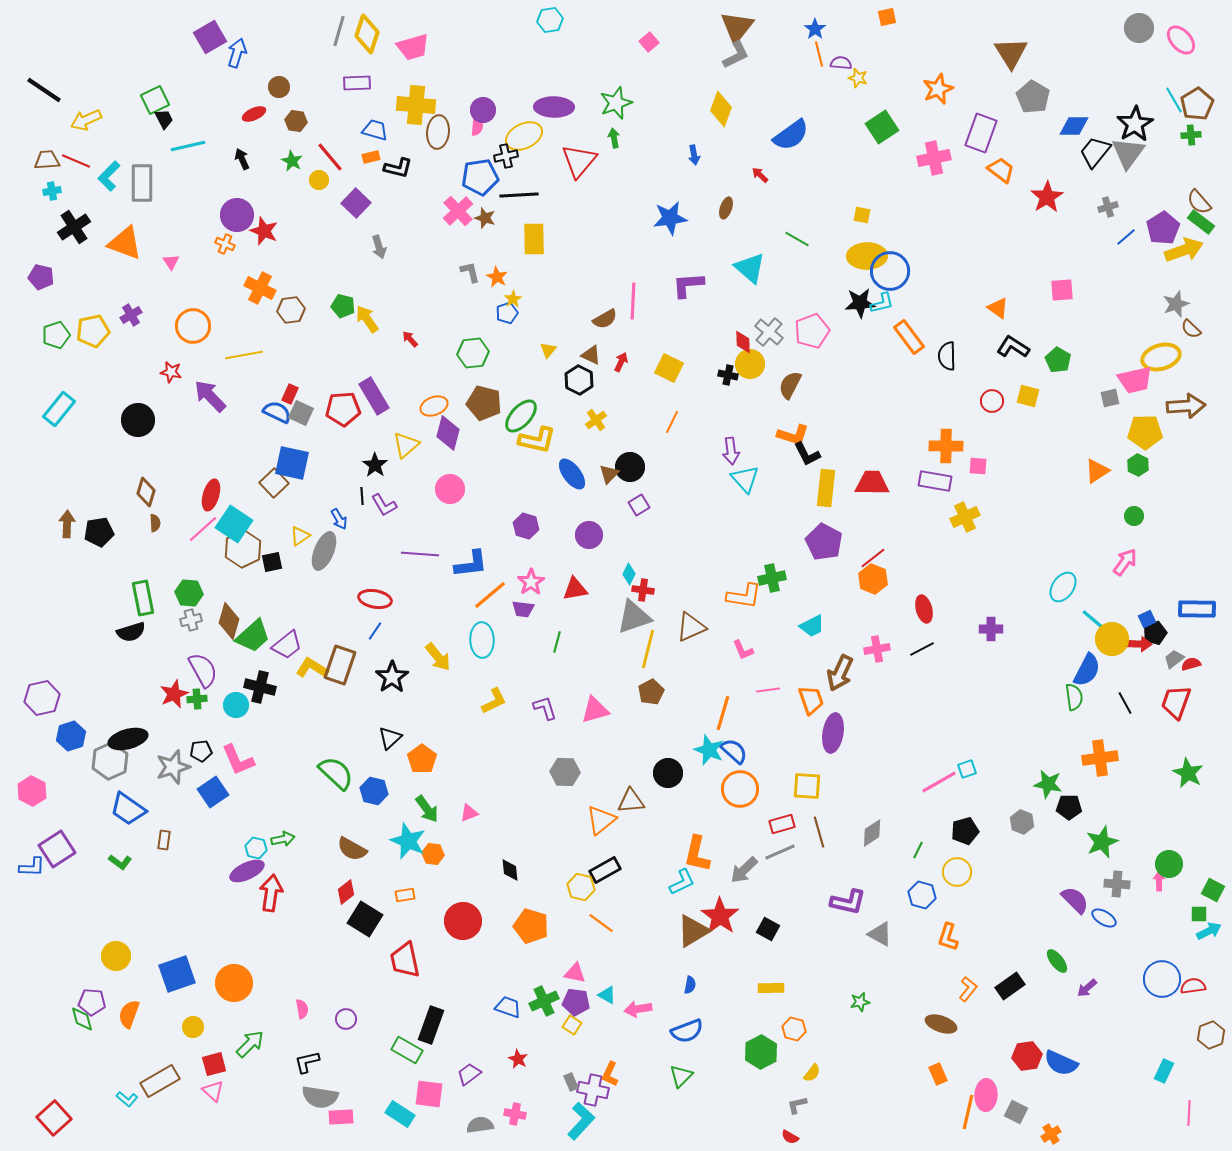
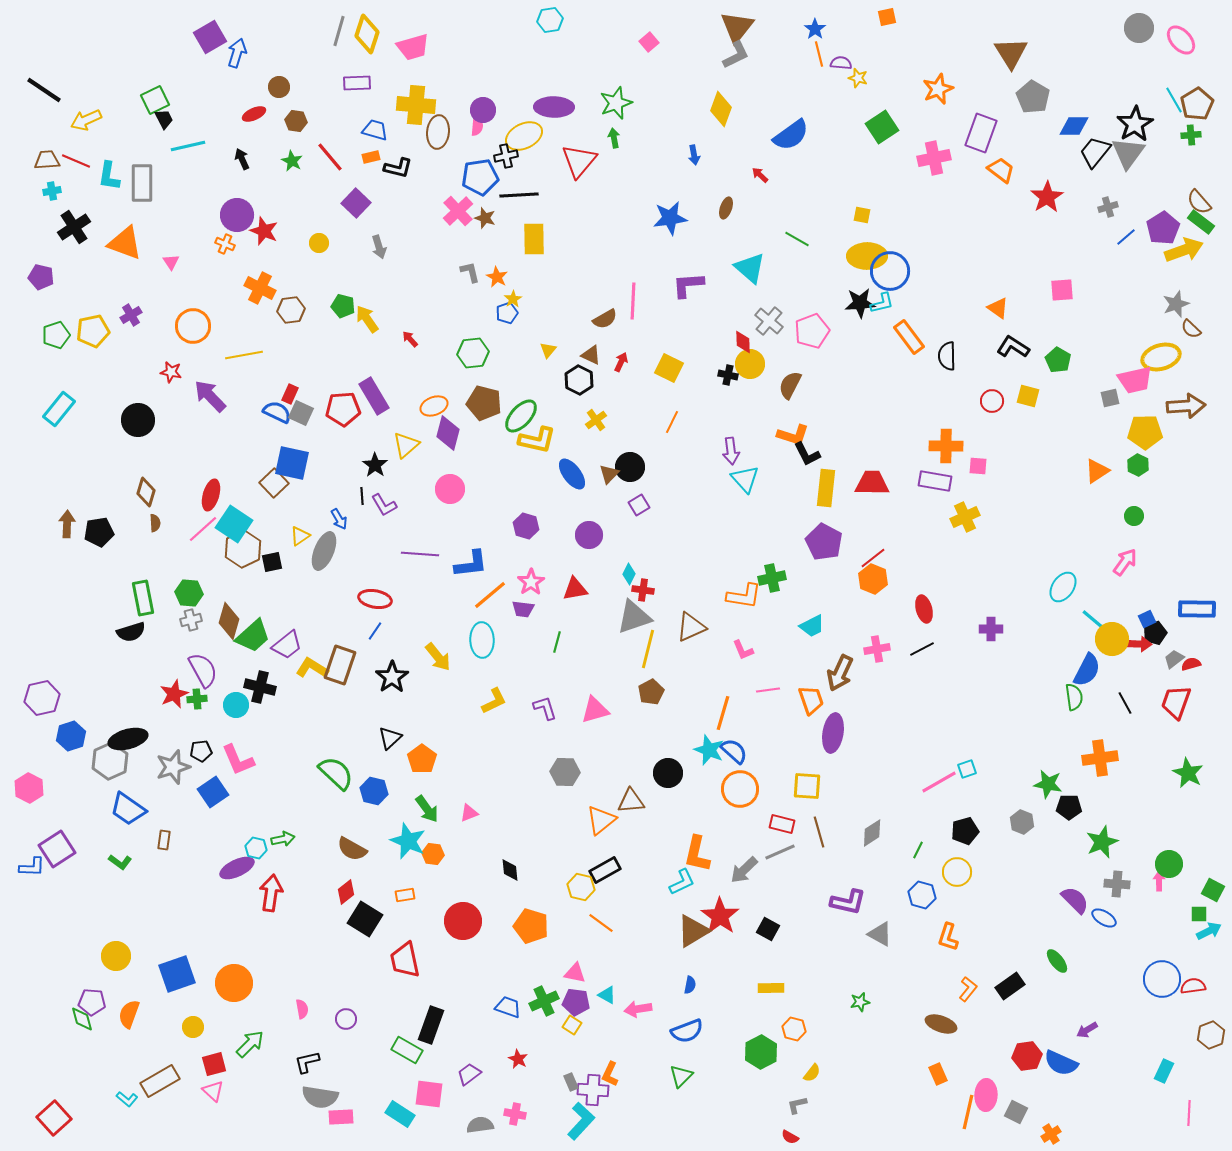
cyan L-shape at (109, 176): rotated 36 degrees counterclockwise
yellow circle at (319, 180): moved 63 px down
gray cross at (769, 332): moved 11 px up
pink hexagon at (32, 791): moved 3 px left, 3 px up
red rectangle at (782, 824): rotated 30 degrees clockwise
purple ellipse at (247, 871): moved 10 px left, 3 px up
purple arrow at (1087, 988): moved 42 px down; rotated 10 degrees clockwise
purple cross at (593, 1090): rotated 8 degrees counterclockwise
